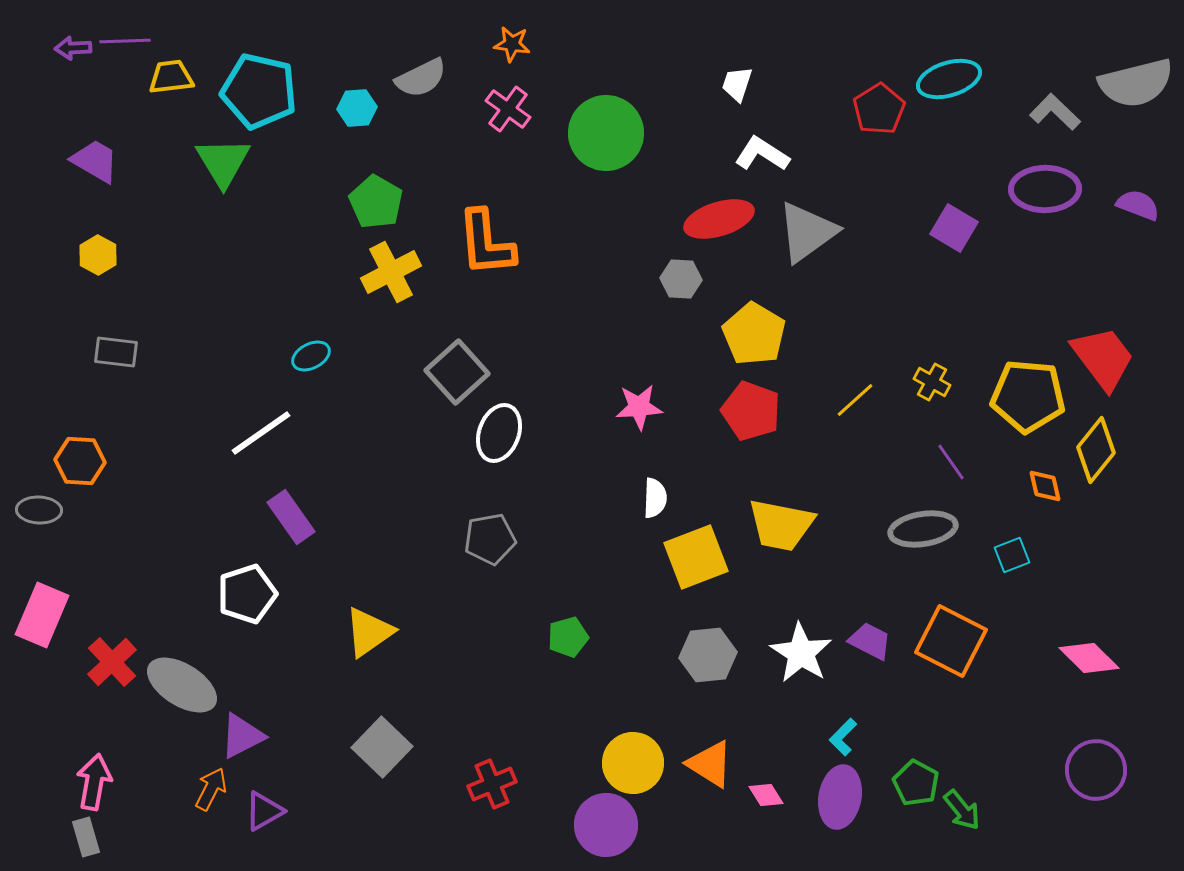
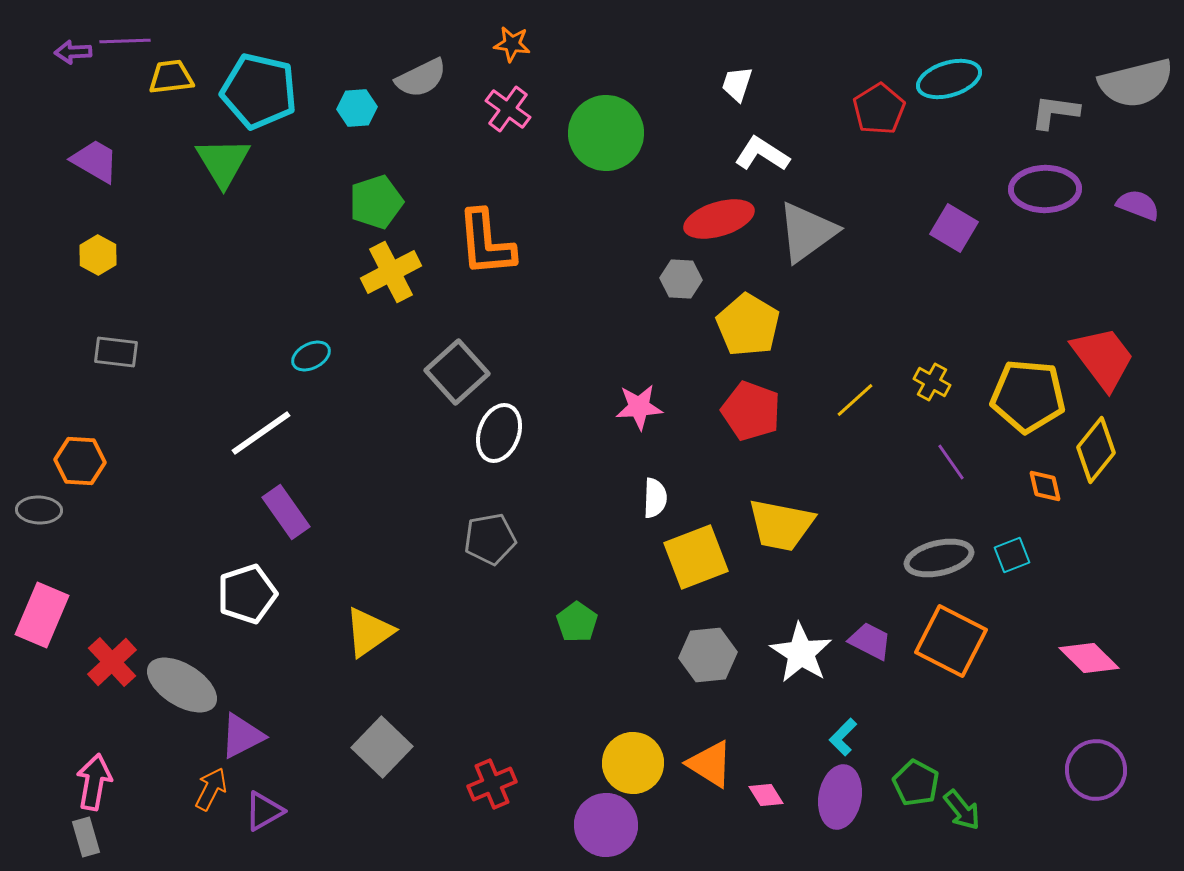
purple arrow at (73, 48): moved 4 px down
gray L-shape at (1055, 112): rotated 36 degrees counterclockwise
green pentagon at (376, 202): rotated 24 degrees clockwise
yellow pentagon at (754, 334): moved 6 px left, 9 px up
purple rectangle at (291, 517): moved 5 px left, 5 px up
gray ellipse at (923, 529): moved 16 px right, 29 px down; rotated 4 degrees counterclockwise
green pentagon at (568, 637): moved 9 px right, 15 px up; rotated 21 degrees counterclockwise
